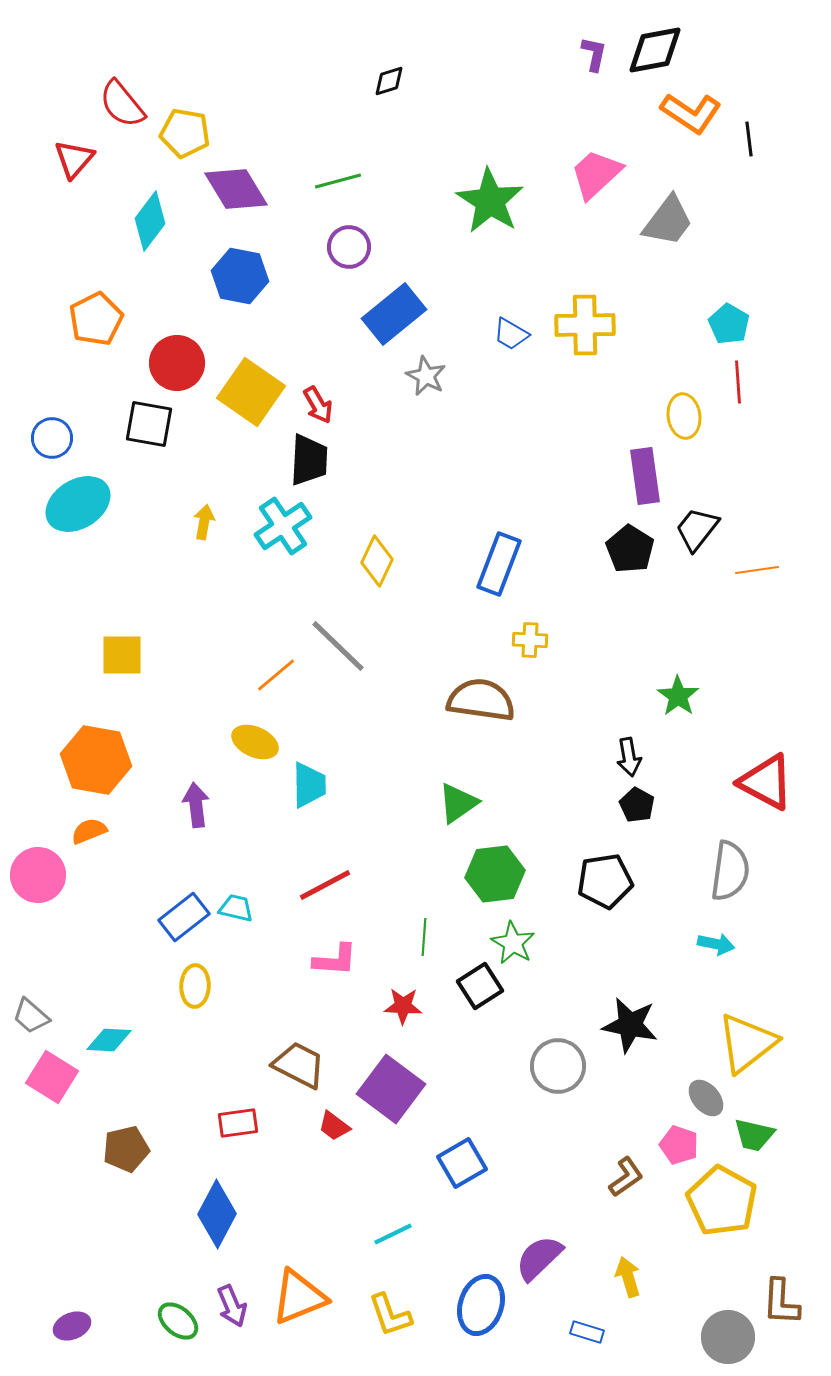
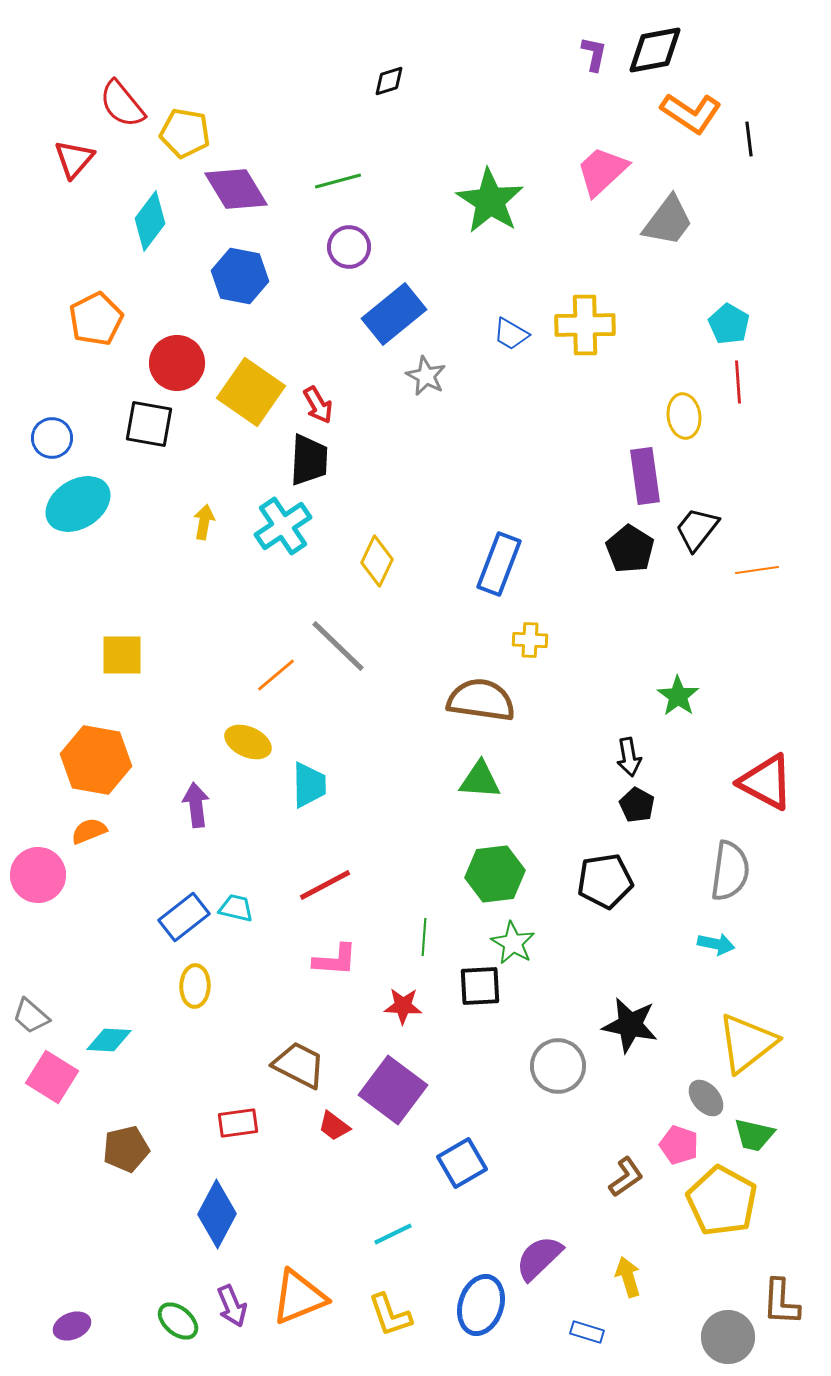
pink trapezoid at (596, 174): moved 6 px right, 3 px up
yellow ellipse at (255, 742): moved 7 px left
green triangle at (458, 803): moved 22 px right, 23 px up; rotated 39 degrees clockwise
black square at (480, 986): rotated 30 degrees clockwise
purple square at (391, 1089): moved 2 px right, 1 px down
